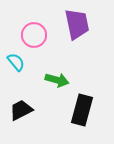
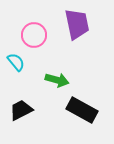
black rectangle: rotated 76 degrees counterclockwise
